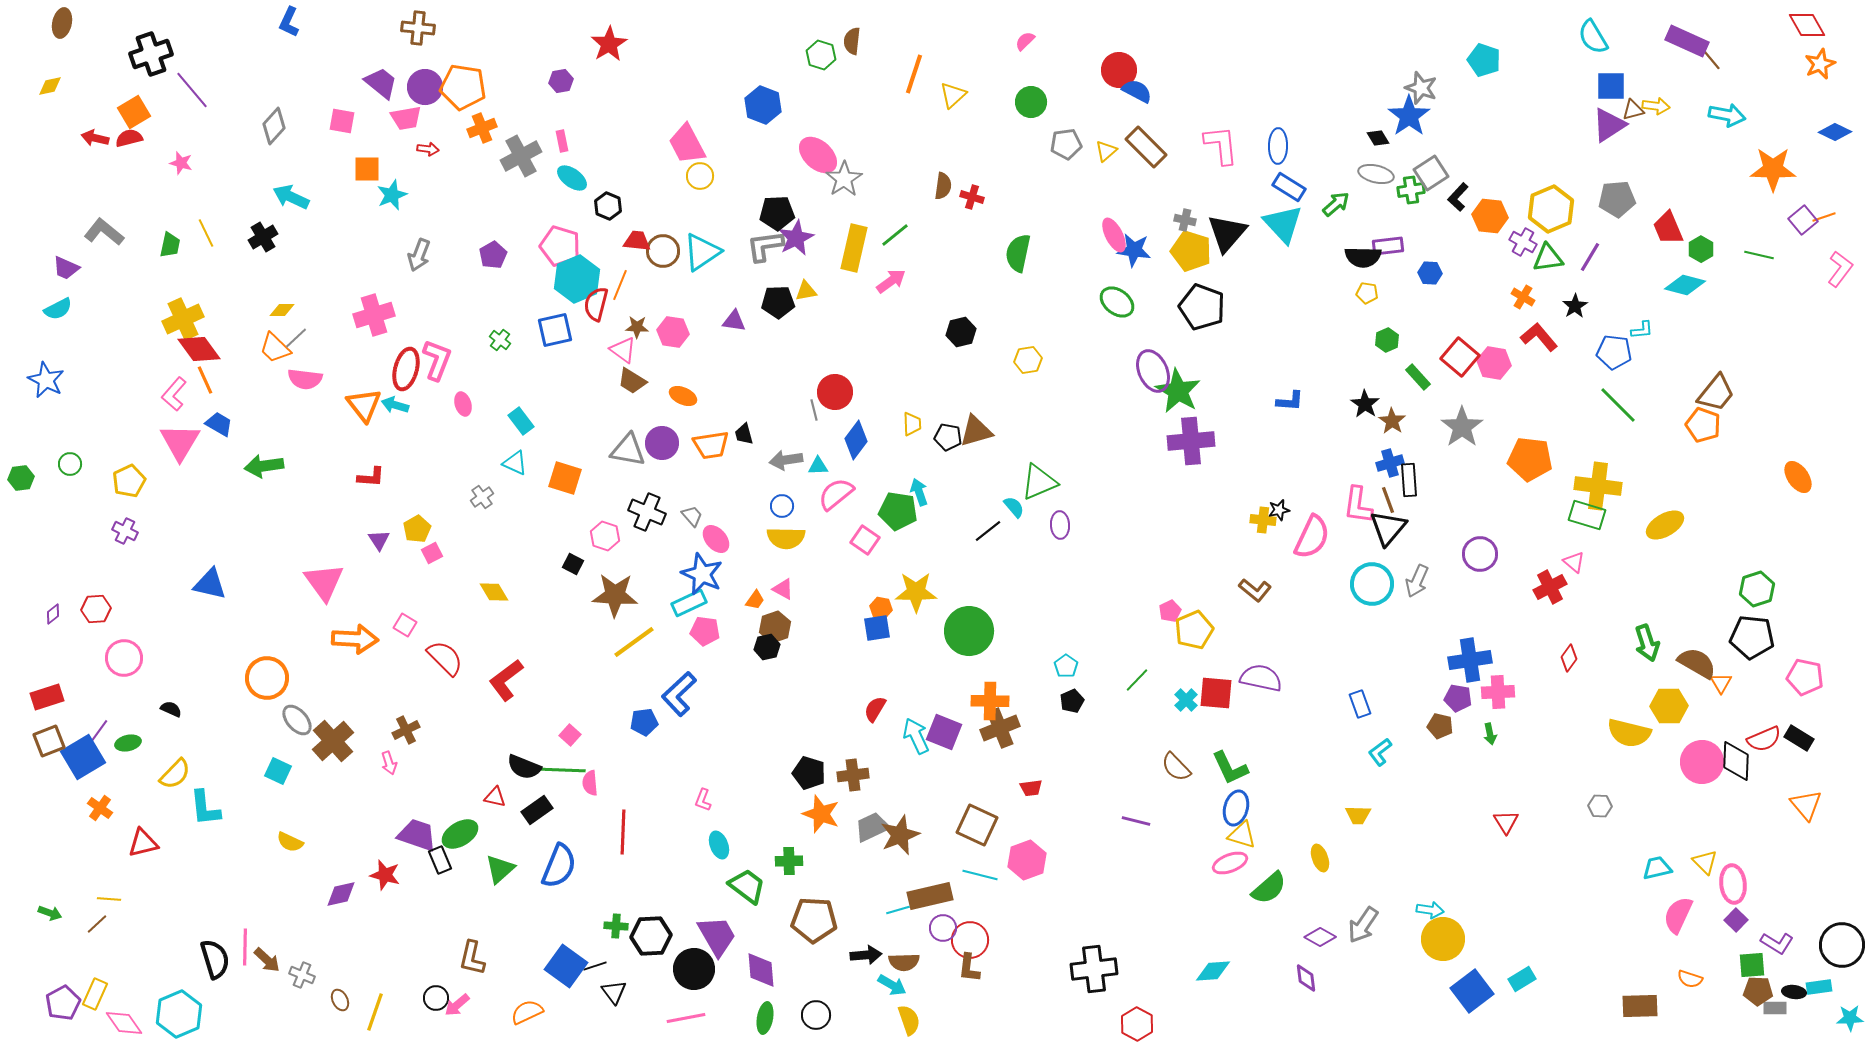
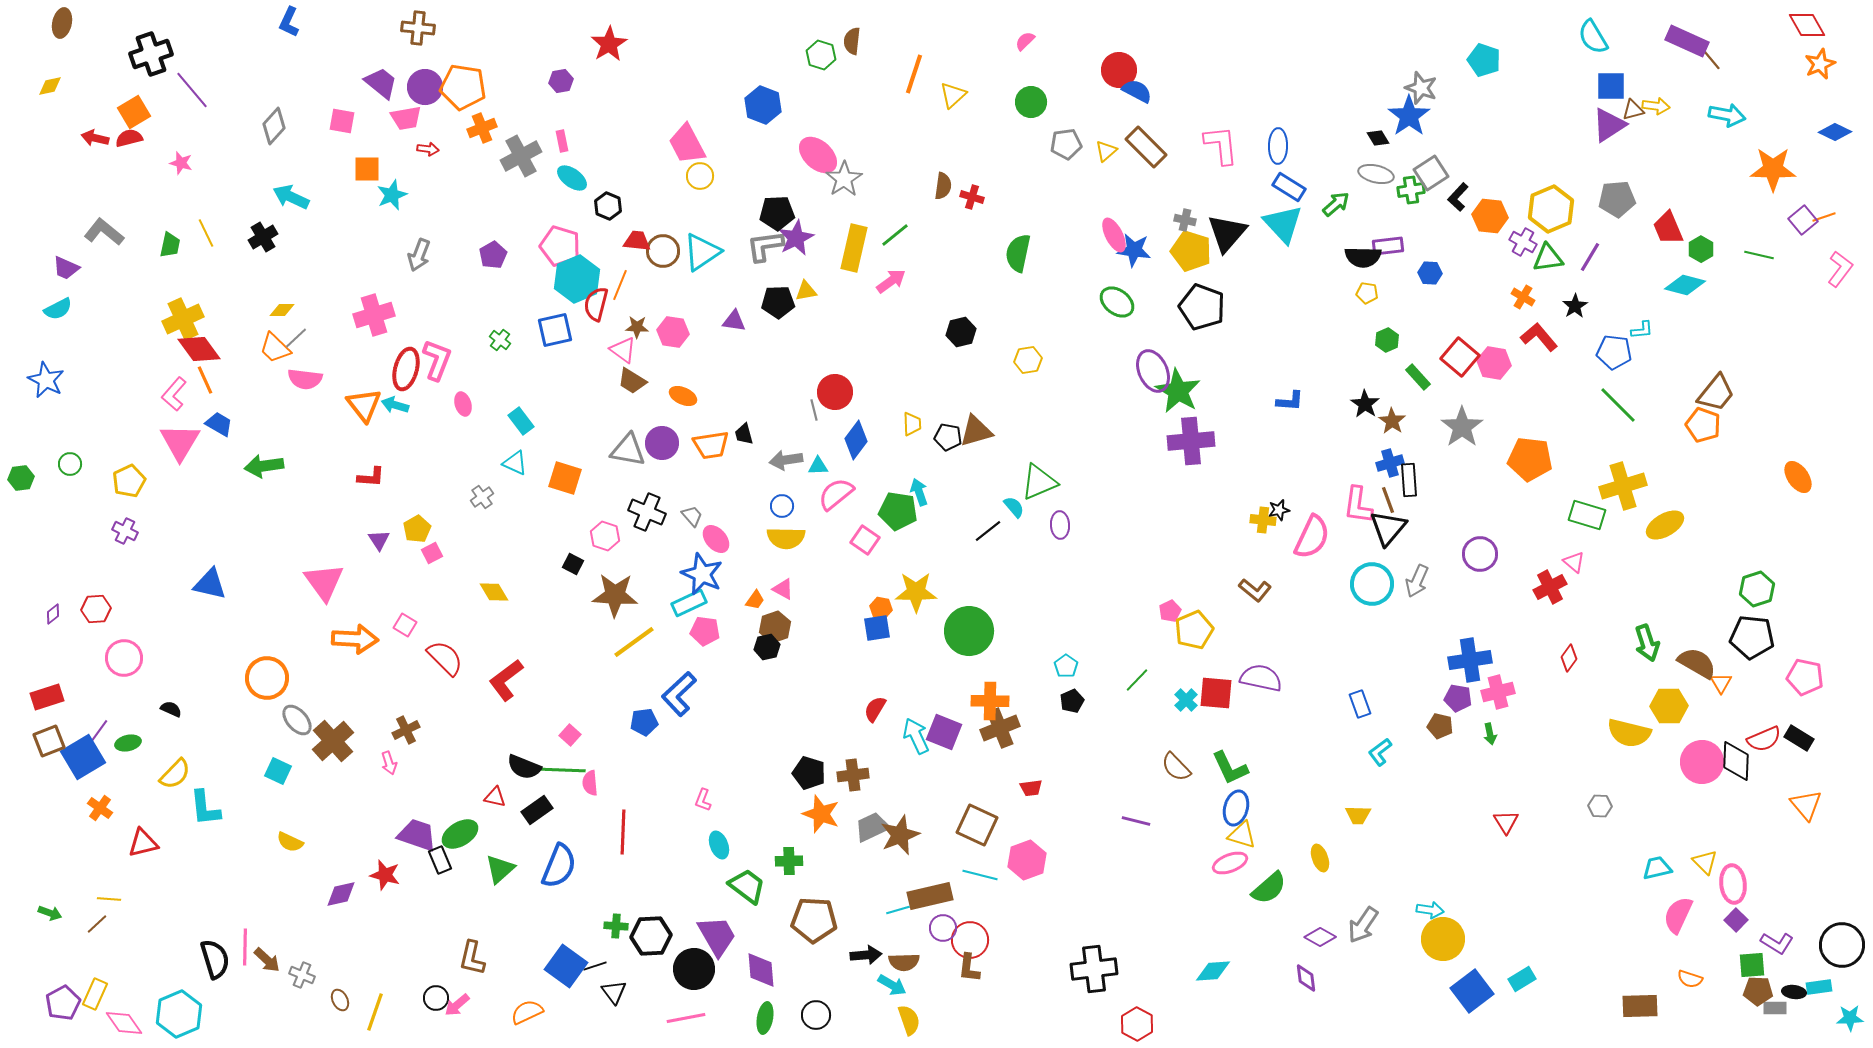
yellow cross at (1598, 486): moved 25 px right; rotated 24 degrees counterclockwise
pink cross at (1498, 692): rotated 12 degrees counterclockwise
